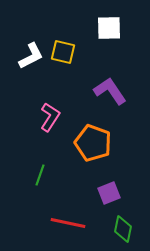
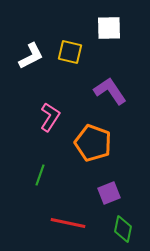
yellow square: moved 7 px right
